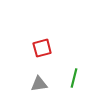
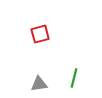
red square: moved 2 px left, 14 px up
